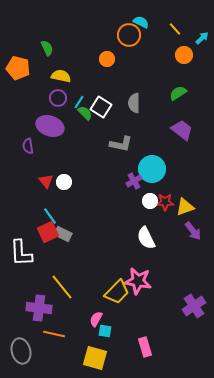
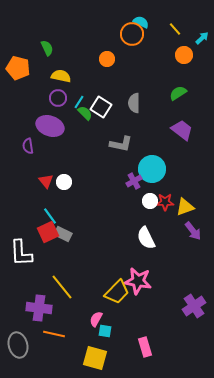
orange circle at (129, 35): moved 3 px right, 1 px up
gray ellipse at (21, 351): moved 3 px left, 6 px up
